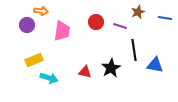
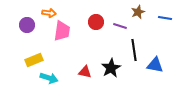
orange arrow: moved 8 px right, 2 px down
